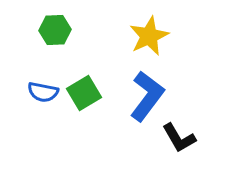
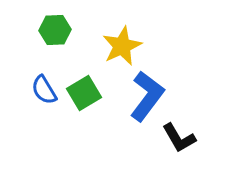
yellow star: moved 27 px left, 10 px down
blue semicircle: moved 1 px right, 2 px up; rotated 48 degrees clockwise
